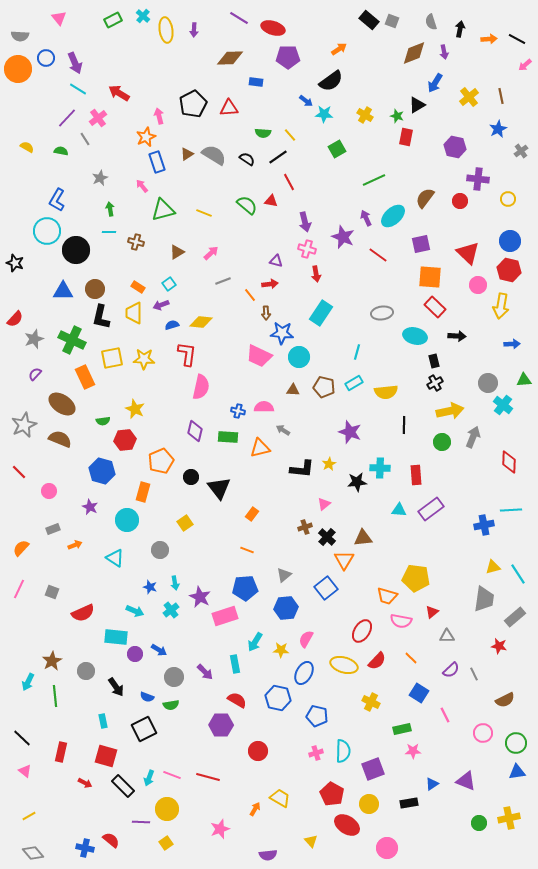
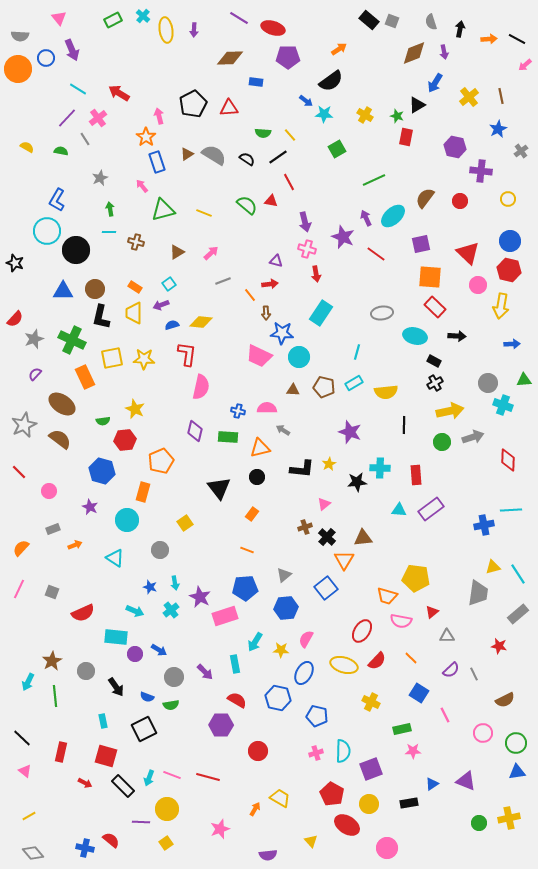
purple arrow at (75, 63): moved 3 px left, 13 px up
orange star at (146, 137): rotated 12 degrees counterclockwise
purple cross at (478, 179): moved 3 px right, 8 px up
red line at (378, 255): moved 2 px left, 1 px up
orange rectangle at (138, 287): moved 3 px left
black rectangle at (434, 361): rotated 48 degrees counterclockwise
cyan cross at (503, 405): rotated 18 degrees counterclockwise
pink semicircle at (264, 407): moved 3 px right, 1 px down
gray arrow at (473, 437): rotated 50 degrees clockwise
brown semicircle at (60, 439): rotated 15 degrees clockwise
red diamond at (509, 462): moved 1 px left, 2 px up
black circle at (191, 477): moved 66 px right
gray trapezoid at (484, 599): moved 6 px left, 6 px up
gray rectangle at (515, 617): moved 3 px right, 3 px up
purple square at (373, 769): moved 2 px left
